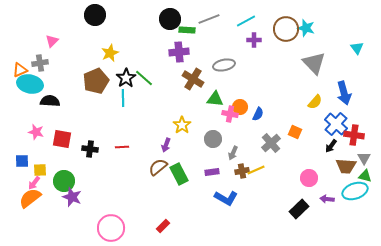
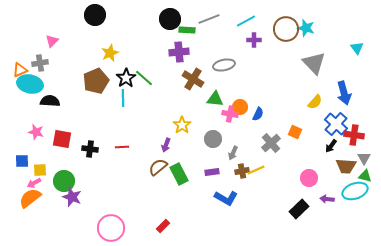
pink arrow at (34, 183): rotated 24 degrees clockwise
